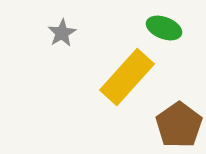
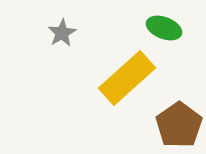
yellow rectangle: moved 1 px down; rotated 6 degrees clockwise
